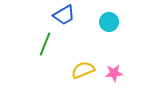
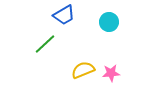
green line: rotated 25 degrees clockwise
pink star: moved 3 px left
